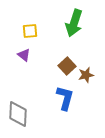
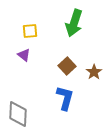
brown star: moved 8 px right, 3 px up; rotated 21 degrees counterclockwise
